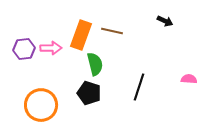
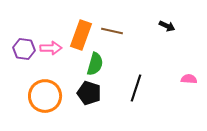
black arrow: moved 2 px right, 5 px down
purple hexagon: rotated 15 degrees clockwise
green semicircle: rotated 30 degrees clockwise
black line: moved 3 px left, 1 px down
orange circle: moved 4 px right, 9 px up
